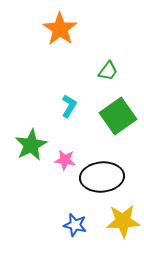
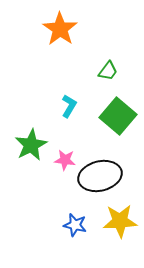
green square: rotated 15 degrees counterclockwise
black ellipse: moved 2 px left, 1 px up; rotated 9 degrees counterclockwise
yellow star: moved 3 px left
